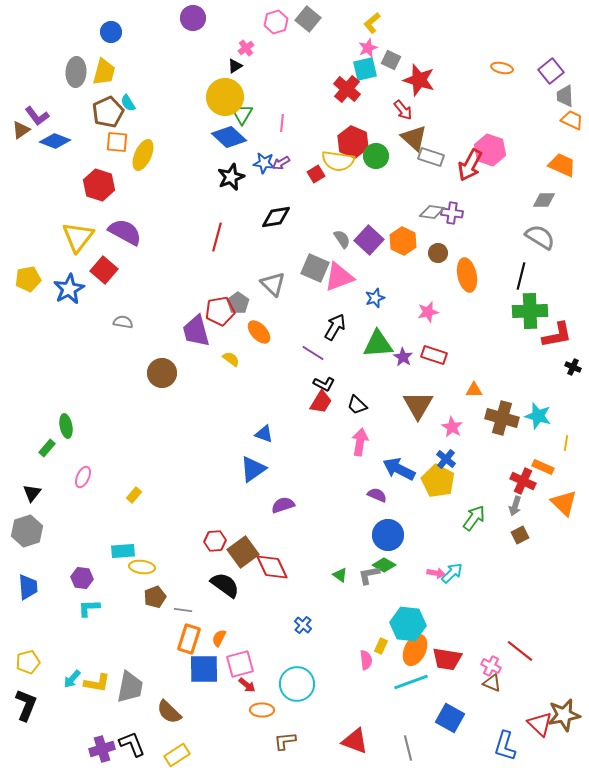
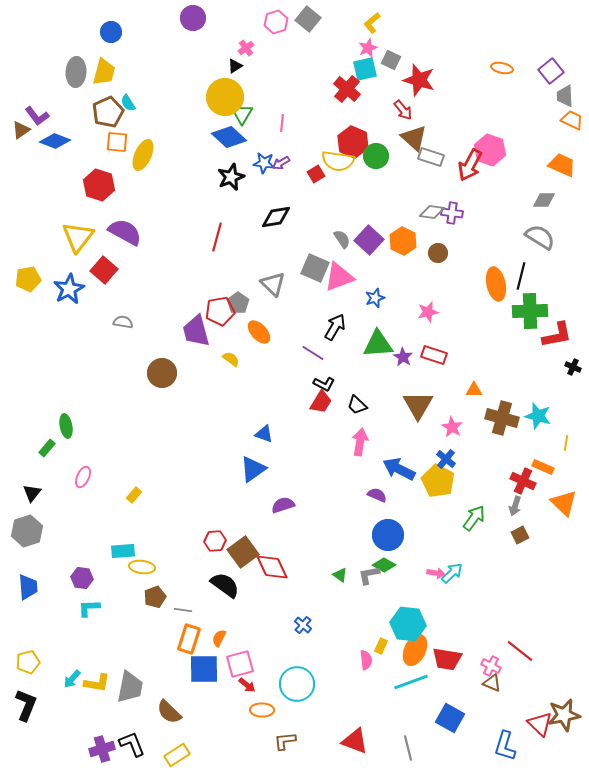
orange ellipse at (467, 275): moved 29 px right, 9 px down
